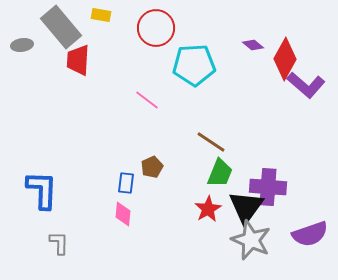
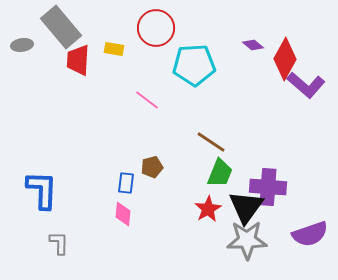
yellow rectangle: moved 13 px right, 34 px down
brown pentagon: rotated 10 degrees clockwise
gray star: moved 4 px left; rotated 24 degrees counterclockwise
